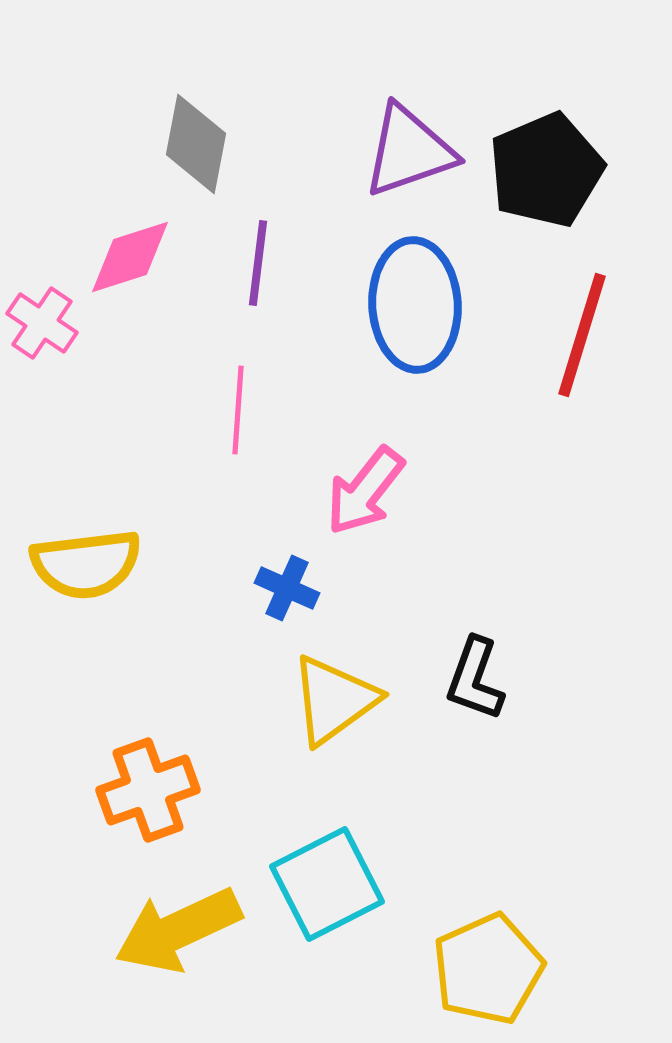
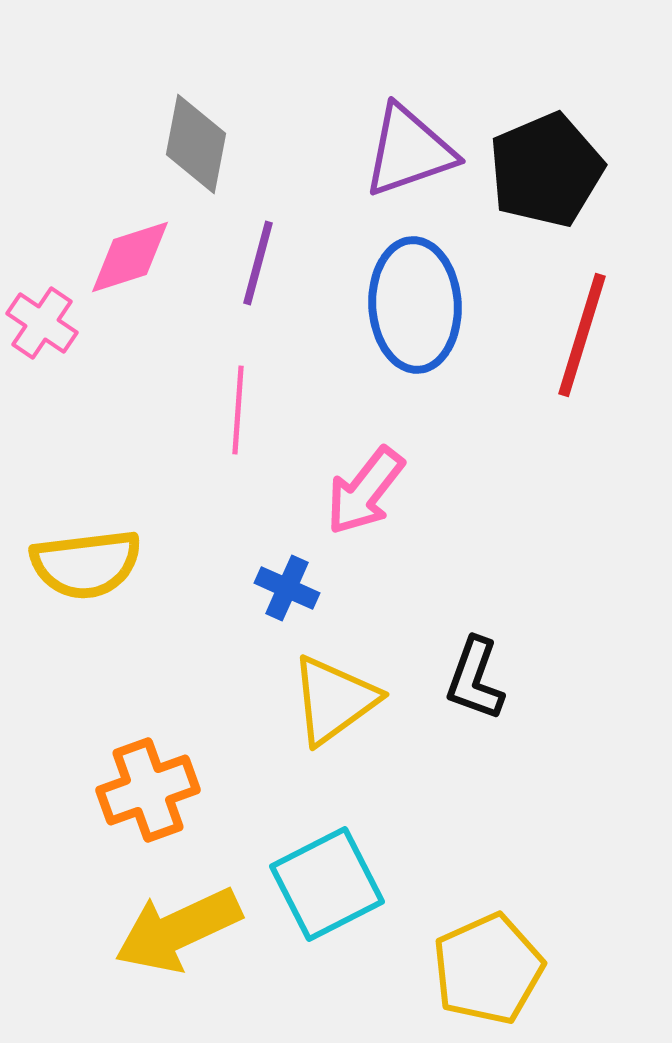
purple line: rotated 8 degrees clockwise
